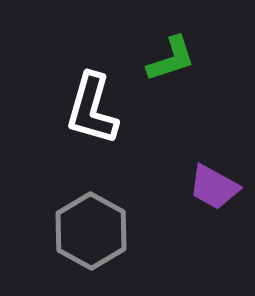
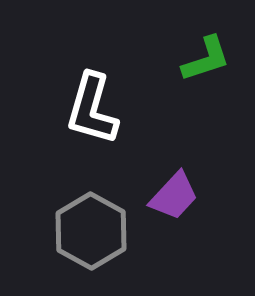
green L-shape: moved 35 px right
purple trapezoid: moved 40 px left, 9 px down; rotated 76 degrees counterclockwise
